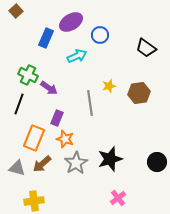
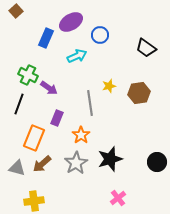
orange star: moved 16 px right, 4 px up; rotated 18 degrees clockwise
